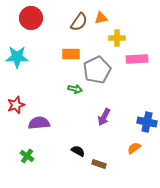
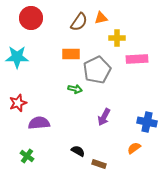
red star: moved 2 px right, 2 px up
